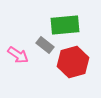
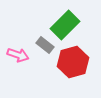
green rectangle: rotated 40 degrees counterclockwise
pink arrow: rotated 15 degrees counterclockwise
